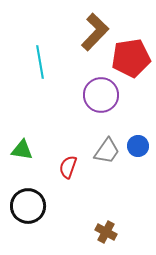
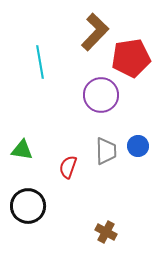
gray trapezoid: moved 1 px left; rotated 36 degrees counterclockwise
